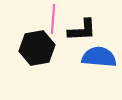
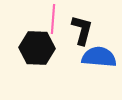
black L-shape: rotated 72 degrees counterclockwise
black hexagon: rotated 12 degrees clockwise
